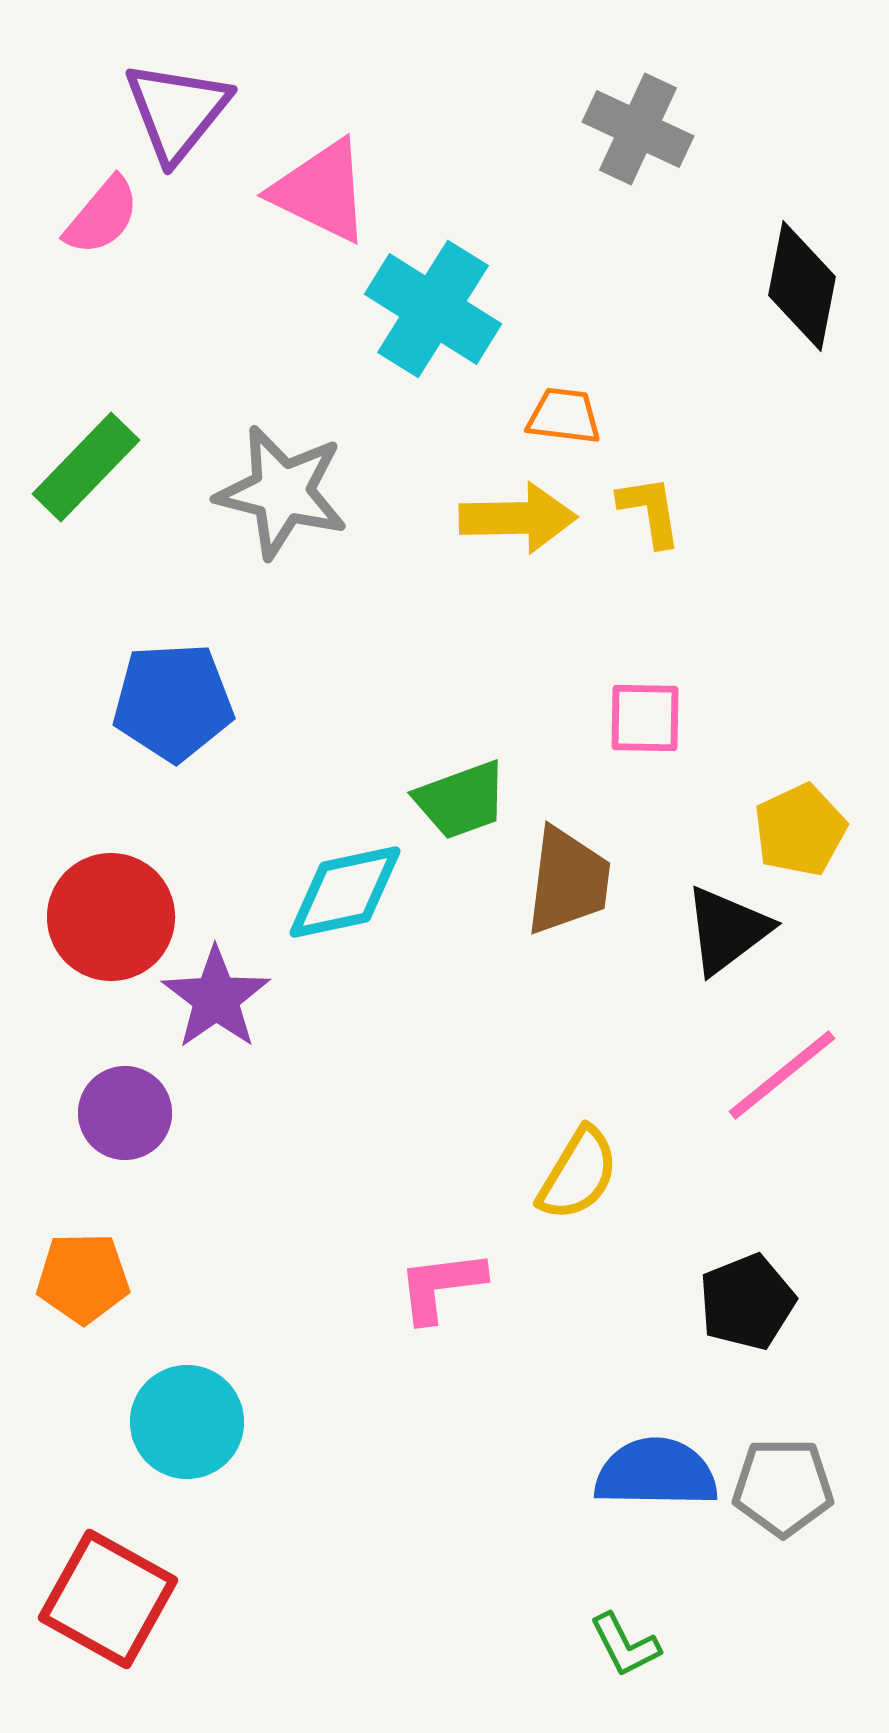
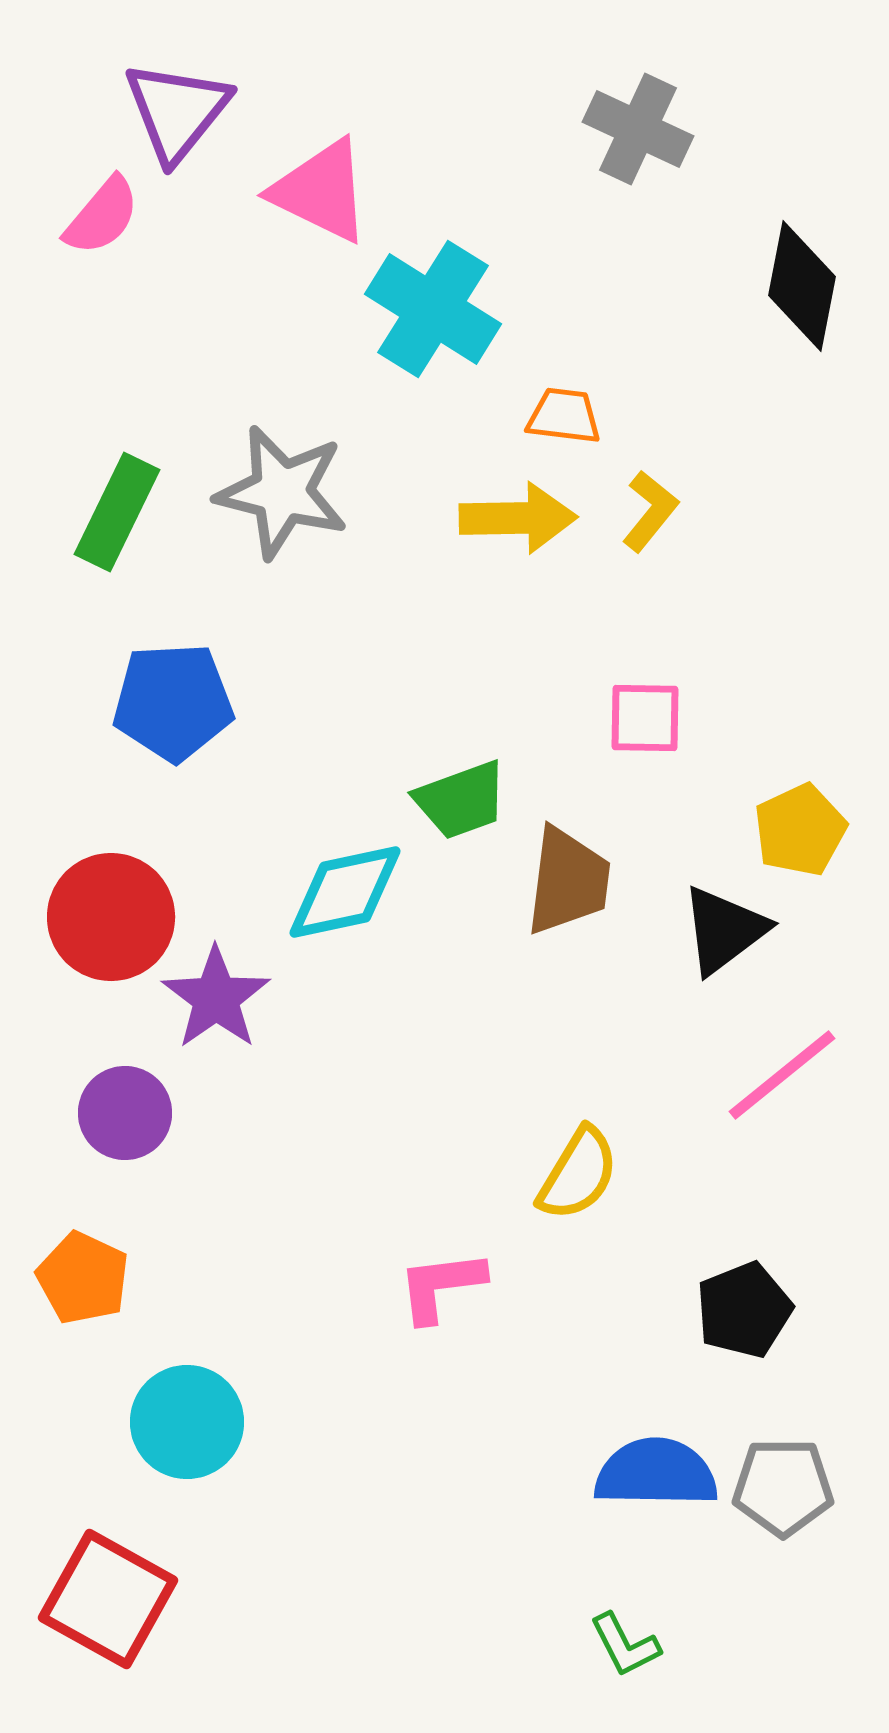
green rectangle: moved 31 px right, 45 px down; rotated 18 degrees counterclockwise
yellow L-shape: rotated 48 degrees clockwise
black triangle: moved 3 px left
orange pentagon: rotated 26 degrees clockwise
black pentagon: moved 3 px left, 8 px down
